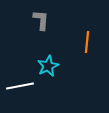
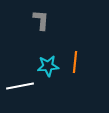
orange line: moved 12 px left, 20 px down
cyan star: rotated 20 degrees clockwise
